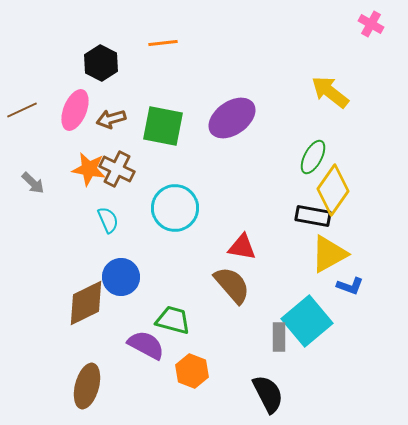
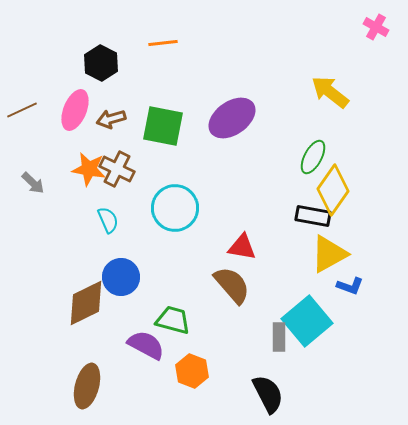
pink cross: moved 5 px right, 3 px down
